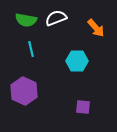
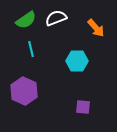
green semicircle: rotated 45 degrees counterclockwise
